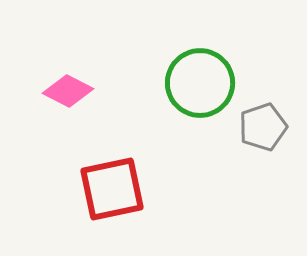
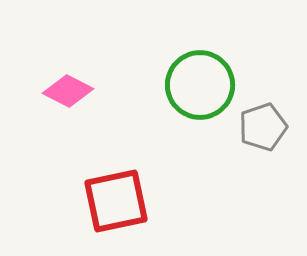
green circle: moved 2 px down
red square: moved 4 px right, 12 px down
